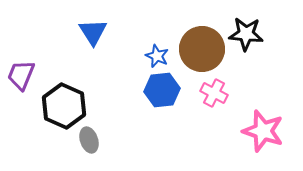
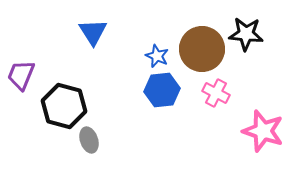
pink cross: moved 2 px right
black hexagon: rotated 9 degrees counterclockwise
